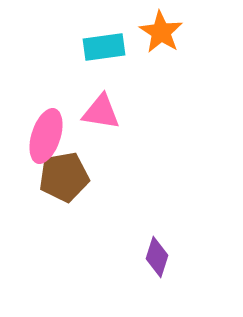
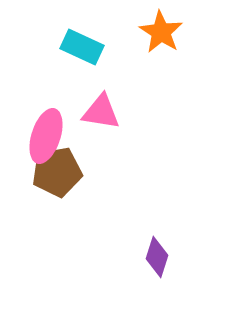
cyan rectangle: moved 22 px left; rotated 33 degrees clockwise
brown pentagon: moved 7 px left, 5 px up
